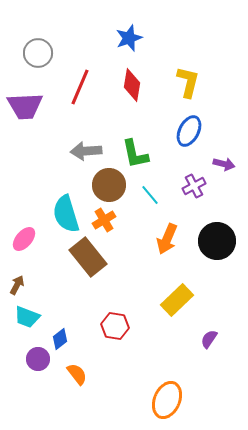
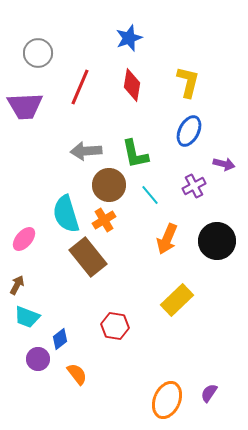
purple semicircle: moved 54 px down
